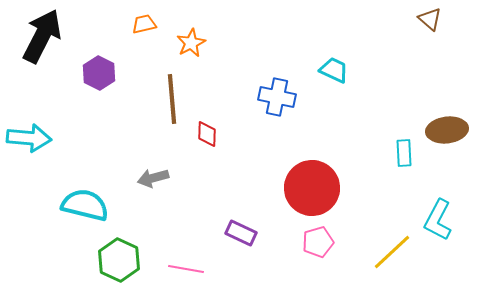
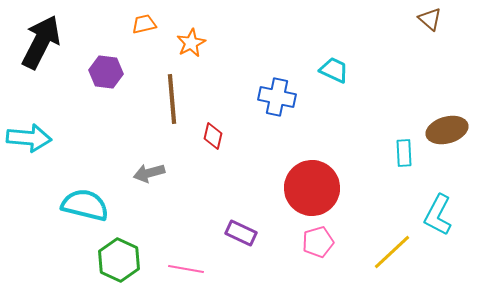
black arrow: moved 1 px left, 6 px down
purple hexagon: moved 7 px right, 1 px up; rotated 20 degrees counterclockwise
brown ellipse: rotated 9 degrees counterclockwise
red diamond: moved 6 px right, 2 px down; rotated 12 degrees clockwise
gray arrow: moved 4 px left, 5 px up
cyan L-shape: moved 5 px up
